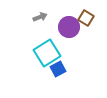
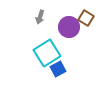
gray arrow: rotated 128 degrees clockwise
